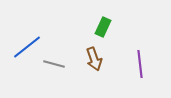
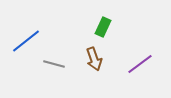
blue line: moved 1 px left, 6 px up
purple line: rotated 60 degrees clockwise
